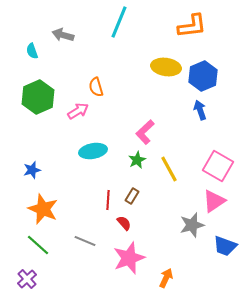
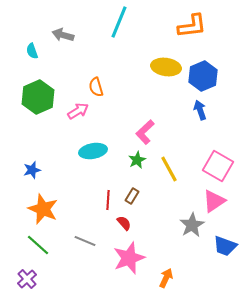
gray star: rotated 15 degrees counterclockwise
